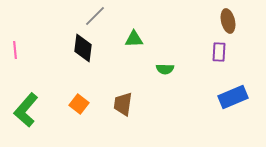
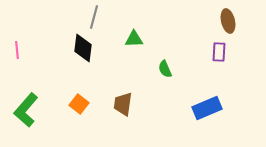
gray line: moved 1 px left, 1 px down; rotated 30 degrees counterclockwise
pink line: moved 2 px right
green semicircle: rotated 66 degrees clockwise
blue rectangle: moved 26 px left, 11 px down
